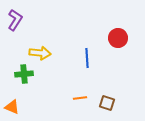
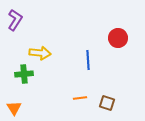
blue line: moved 1 px right, 2 px down
orange triangle: moved 2 px right, 1 px down; rotated 35 degrees clockwise
